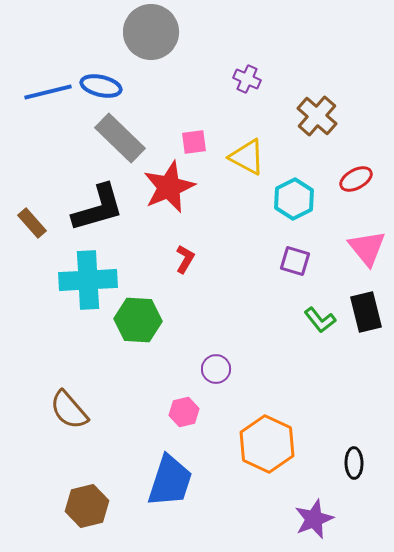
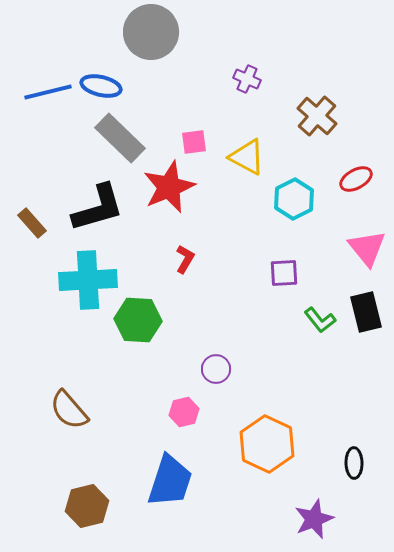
purple square: moved 11 px left, 12 px down; rotated 20 degrees counterclockwise
